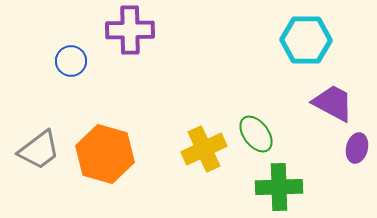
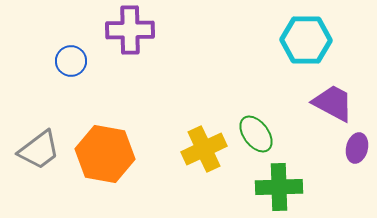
orange hexagon: rotated 6 degrees counterclockwise
